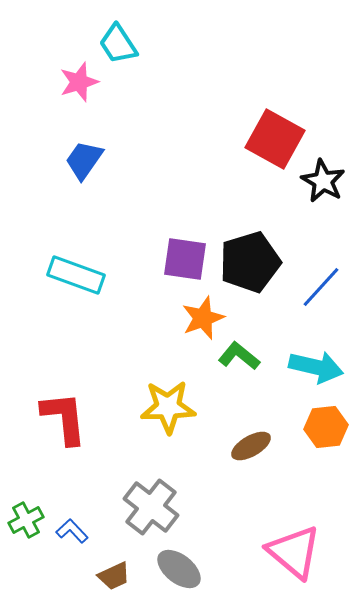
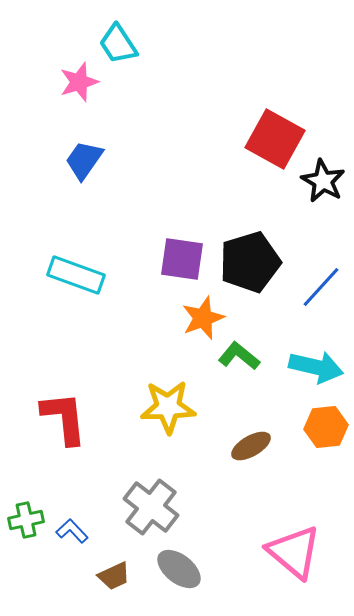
purple square: moved 3 px left
green cross: rotated 16 degrees clockwise
